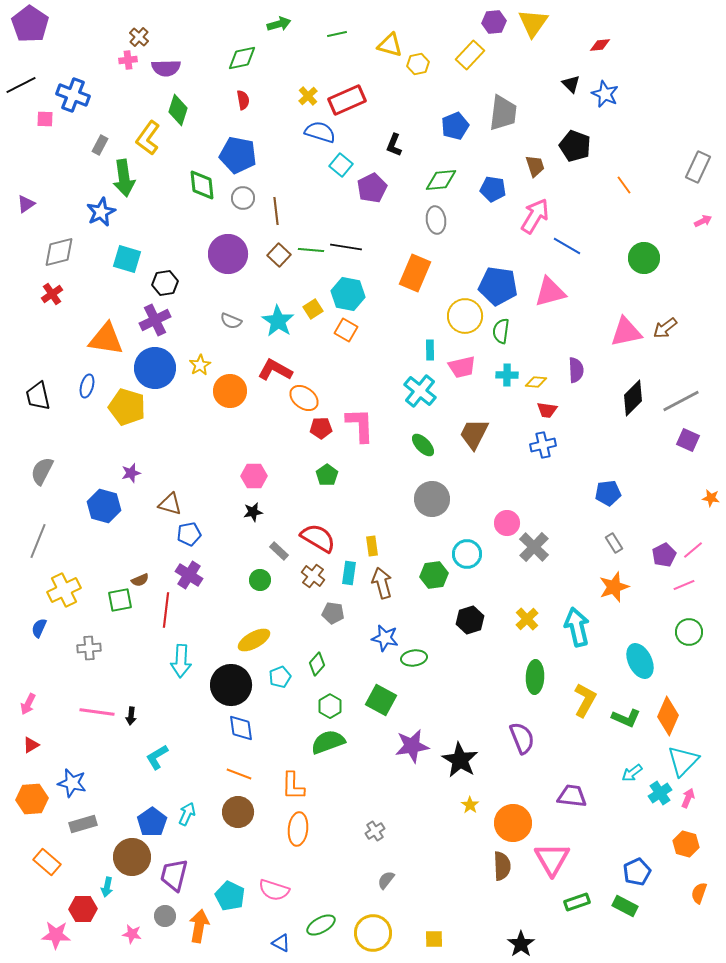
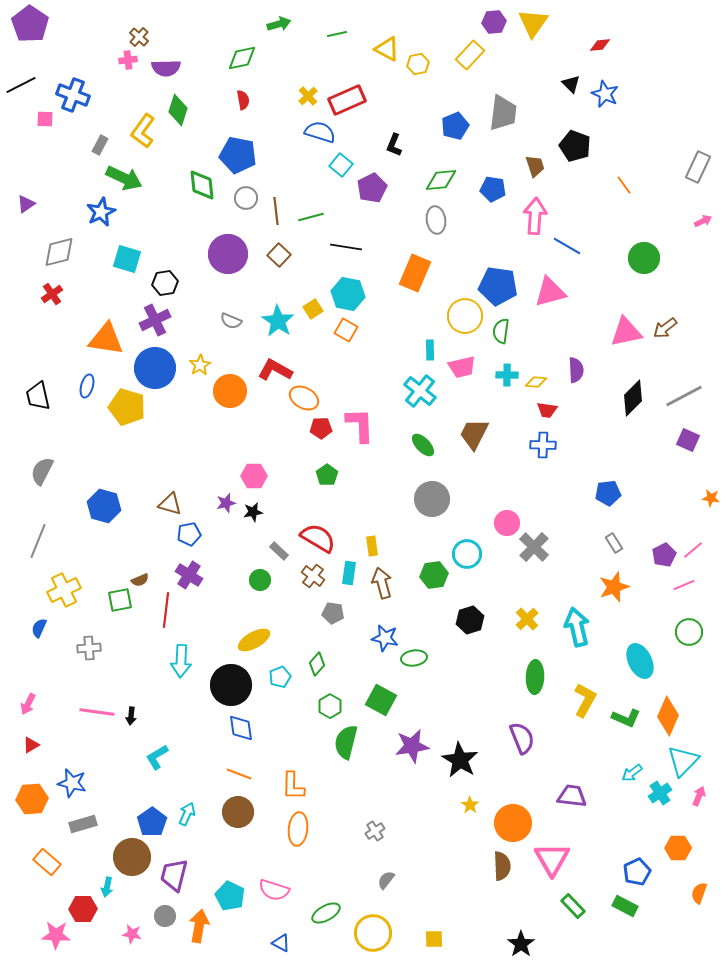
yellow triangle at (390, 45): moved 3 px left, 4 px down; rotated 12 degrees clockwise
yellow L-shape at (148, 138): moved 5 px left, 7 px up
green arrow at (124, 178): rotated 57 degrees counterclockwise
gray circle at (243, 198): moved 3 px right
pink arrow at (535, 216): rotated 27 degrees counterclockwise
green line at (311, 250): moved 33 px up; rotated 20 degrees counterclockwise
orange ellipse at (304, 398): rotated 8 degrees counterclockwise
gray line at (681, 401): moved 3 px right, 5 px up
blue cross at (543, 445): rotated 15 degrees clockwise
purple star at (131, 473): moved 95 px right, 30 px down
green semicircle at (328, 742): moved 18 px right; rotated 56 degrees counterclockwise
pink arrow at (688, 798): moved 11 px right, 2 px up
orange hexagon at (686, 844): moved 8 px left, 4 px down; rotated 15 degrees counterclockwise
green rectangle at (577, 902): moved 4 px left, 4 px down; rotated 65 degrees clockwise
green ellipse at (321, 925): moved 5 px right, 12 px up
